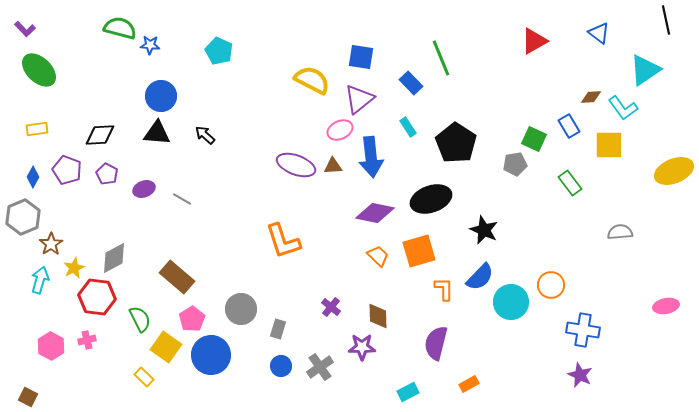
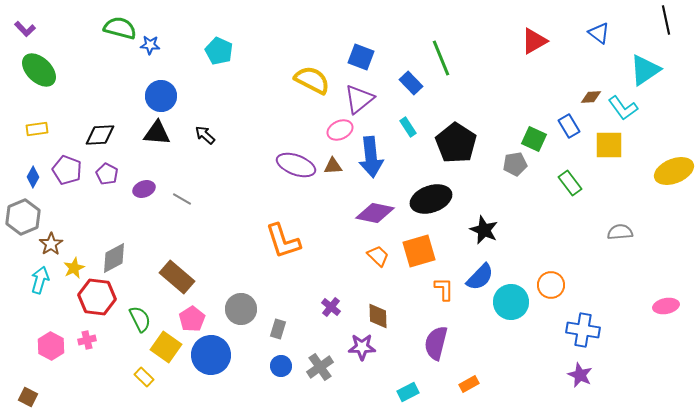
blue square at (361, 57): rotated 12 degrees clockwise
